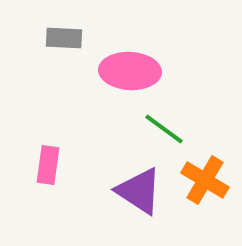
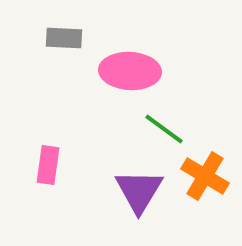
orange cross: moved 4 px up
purple triangle: rotated 28 degrees clockwise
